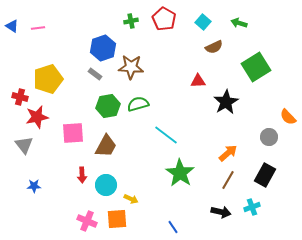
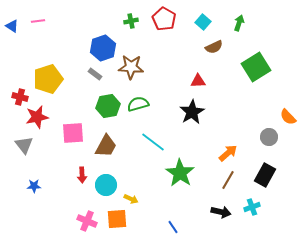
green arrow: rotated 91 degrees clockwise
pink line: moved 7 px up
black star: moved 34 px left, 10 px down
cyan line: moved 13 px left, 7 px down
